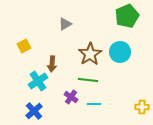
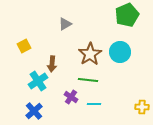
green pentagon: moved 1 px up
